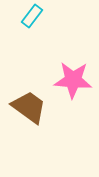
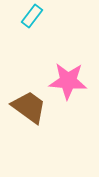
pink star: moved 5 px left, 1 px down
